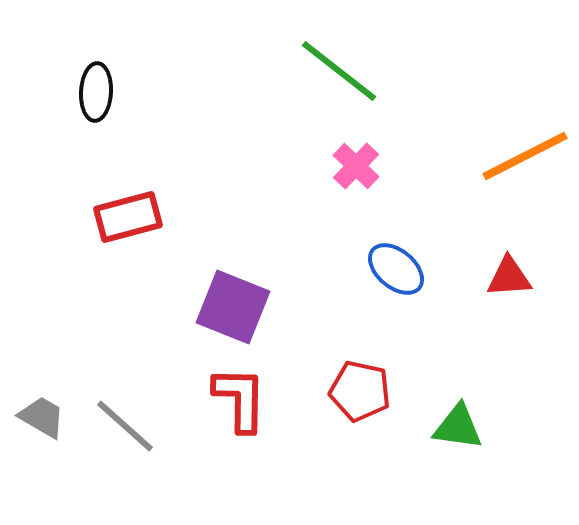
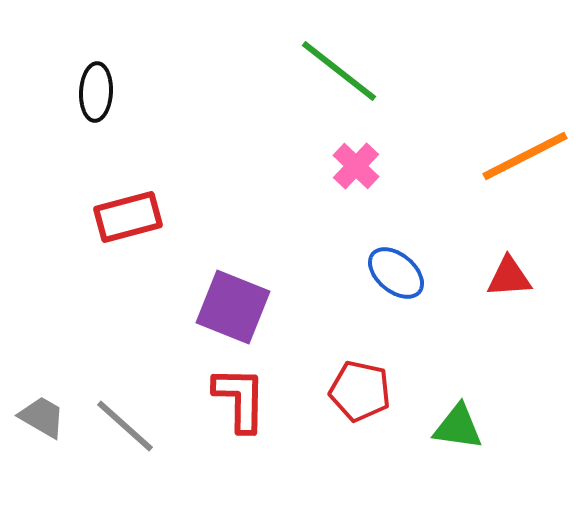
blue ellipse: moved 4 px down
